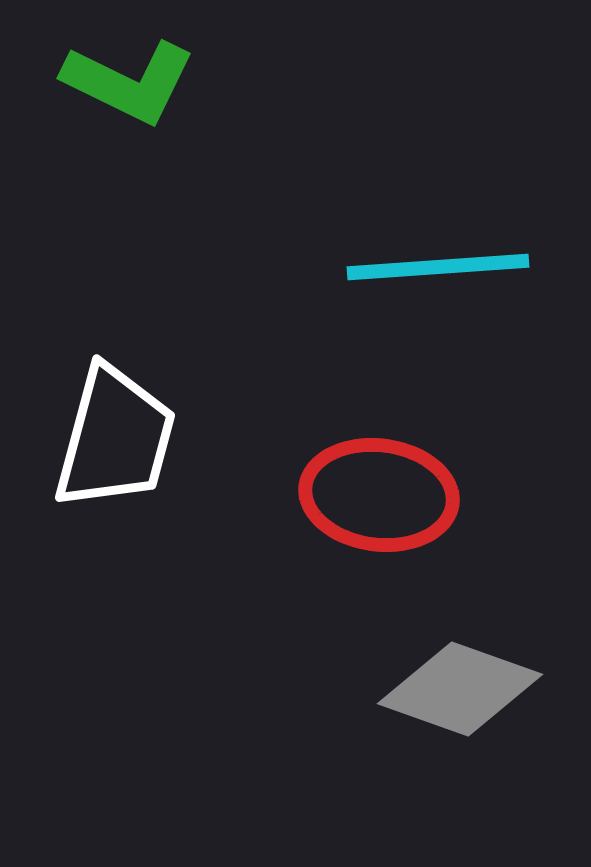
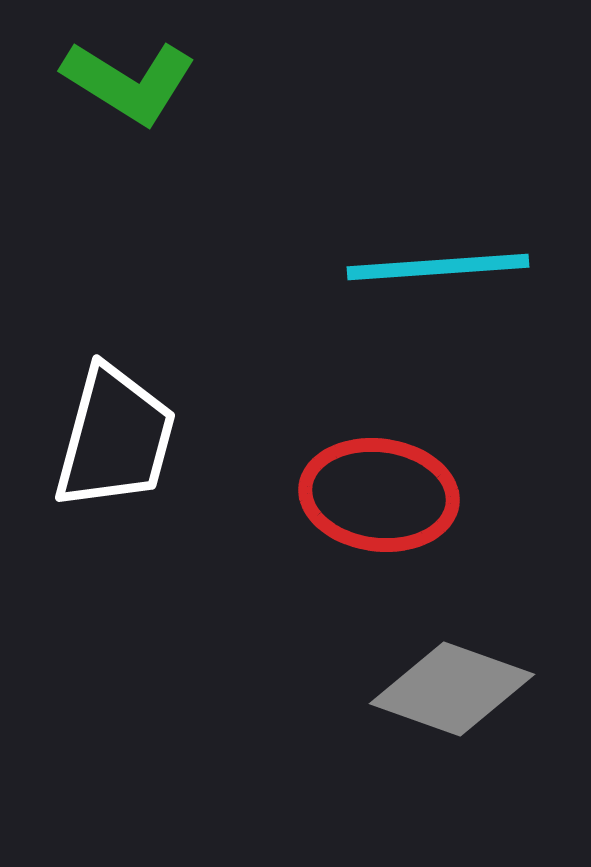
green L-shape: rotated 6 degrees clockwise
gray diamond: moved 8 px left
